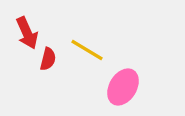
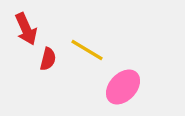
red arrow: moved 1 px left, 4 px up
pink ellipse: rotated 12 degrees clockwise
